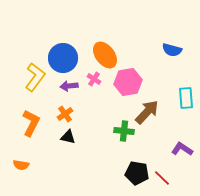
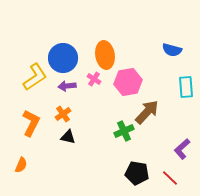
orange ellipse: rotated 28 degrees clockwise
yellow L-shape: rotated 20 degrees clockwise
purple arrow: moved 2 px left
cyan rectangle: moved 11 px up
orange cross: moved 2 px left
green cross: rotated 30 degrees counterclockwise
purple L-shape: rotated 75 degrees counterclockwise
orange semicircle: rotated 77 degrees counterclockwise
red line: moved 8 px right
